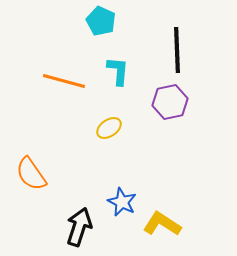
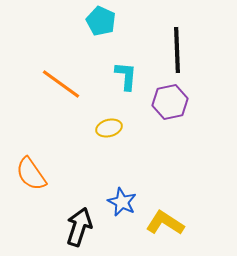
cyan L-shape: moved 8 px right, 5 px down
orange line: moved 3 px left, 3 px down; rotated 21 degrees clockwise
yellow ellipse: rotated 20 degrees clockwise
yellow L-shape: moved 3 px right, 1 px up
